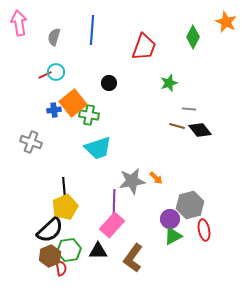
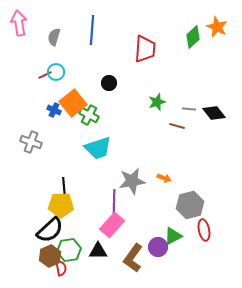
orange star: moved 9 px left, 5 px down
green diamond: rotated 20 degrees clockwise
red trapezoid: moved 1 px right, 2 px down; rotated 16 degrees counterclockwise
green star: moved 12 px left, 19 px down
blue cross: rotated 32 degrees clockwise
green cross: rotated 18 degrees clockwise
black diamond: moved 14 px right, 17 px up
orange arrow: moved 8 px right; rotated 24 degrees counterclockwise
yellow pentagon: moved 4 px left, 2 px up; rotated 25 degrees clockwise
purple circle: moved 12 px left, 28 px down
